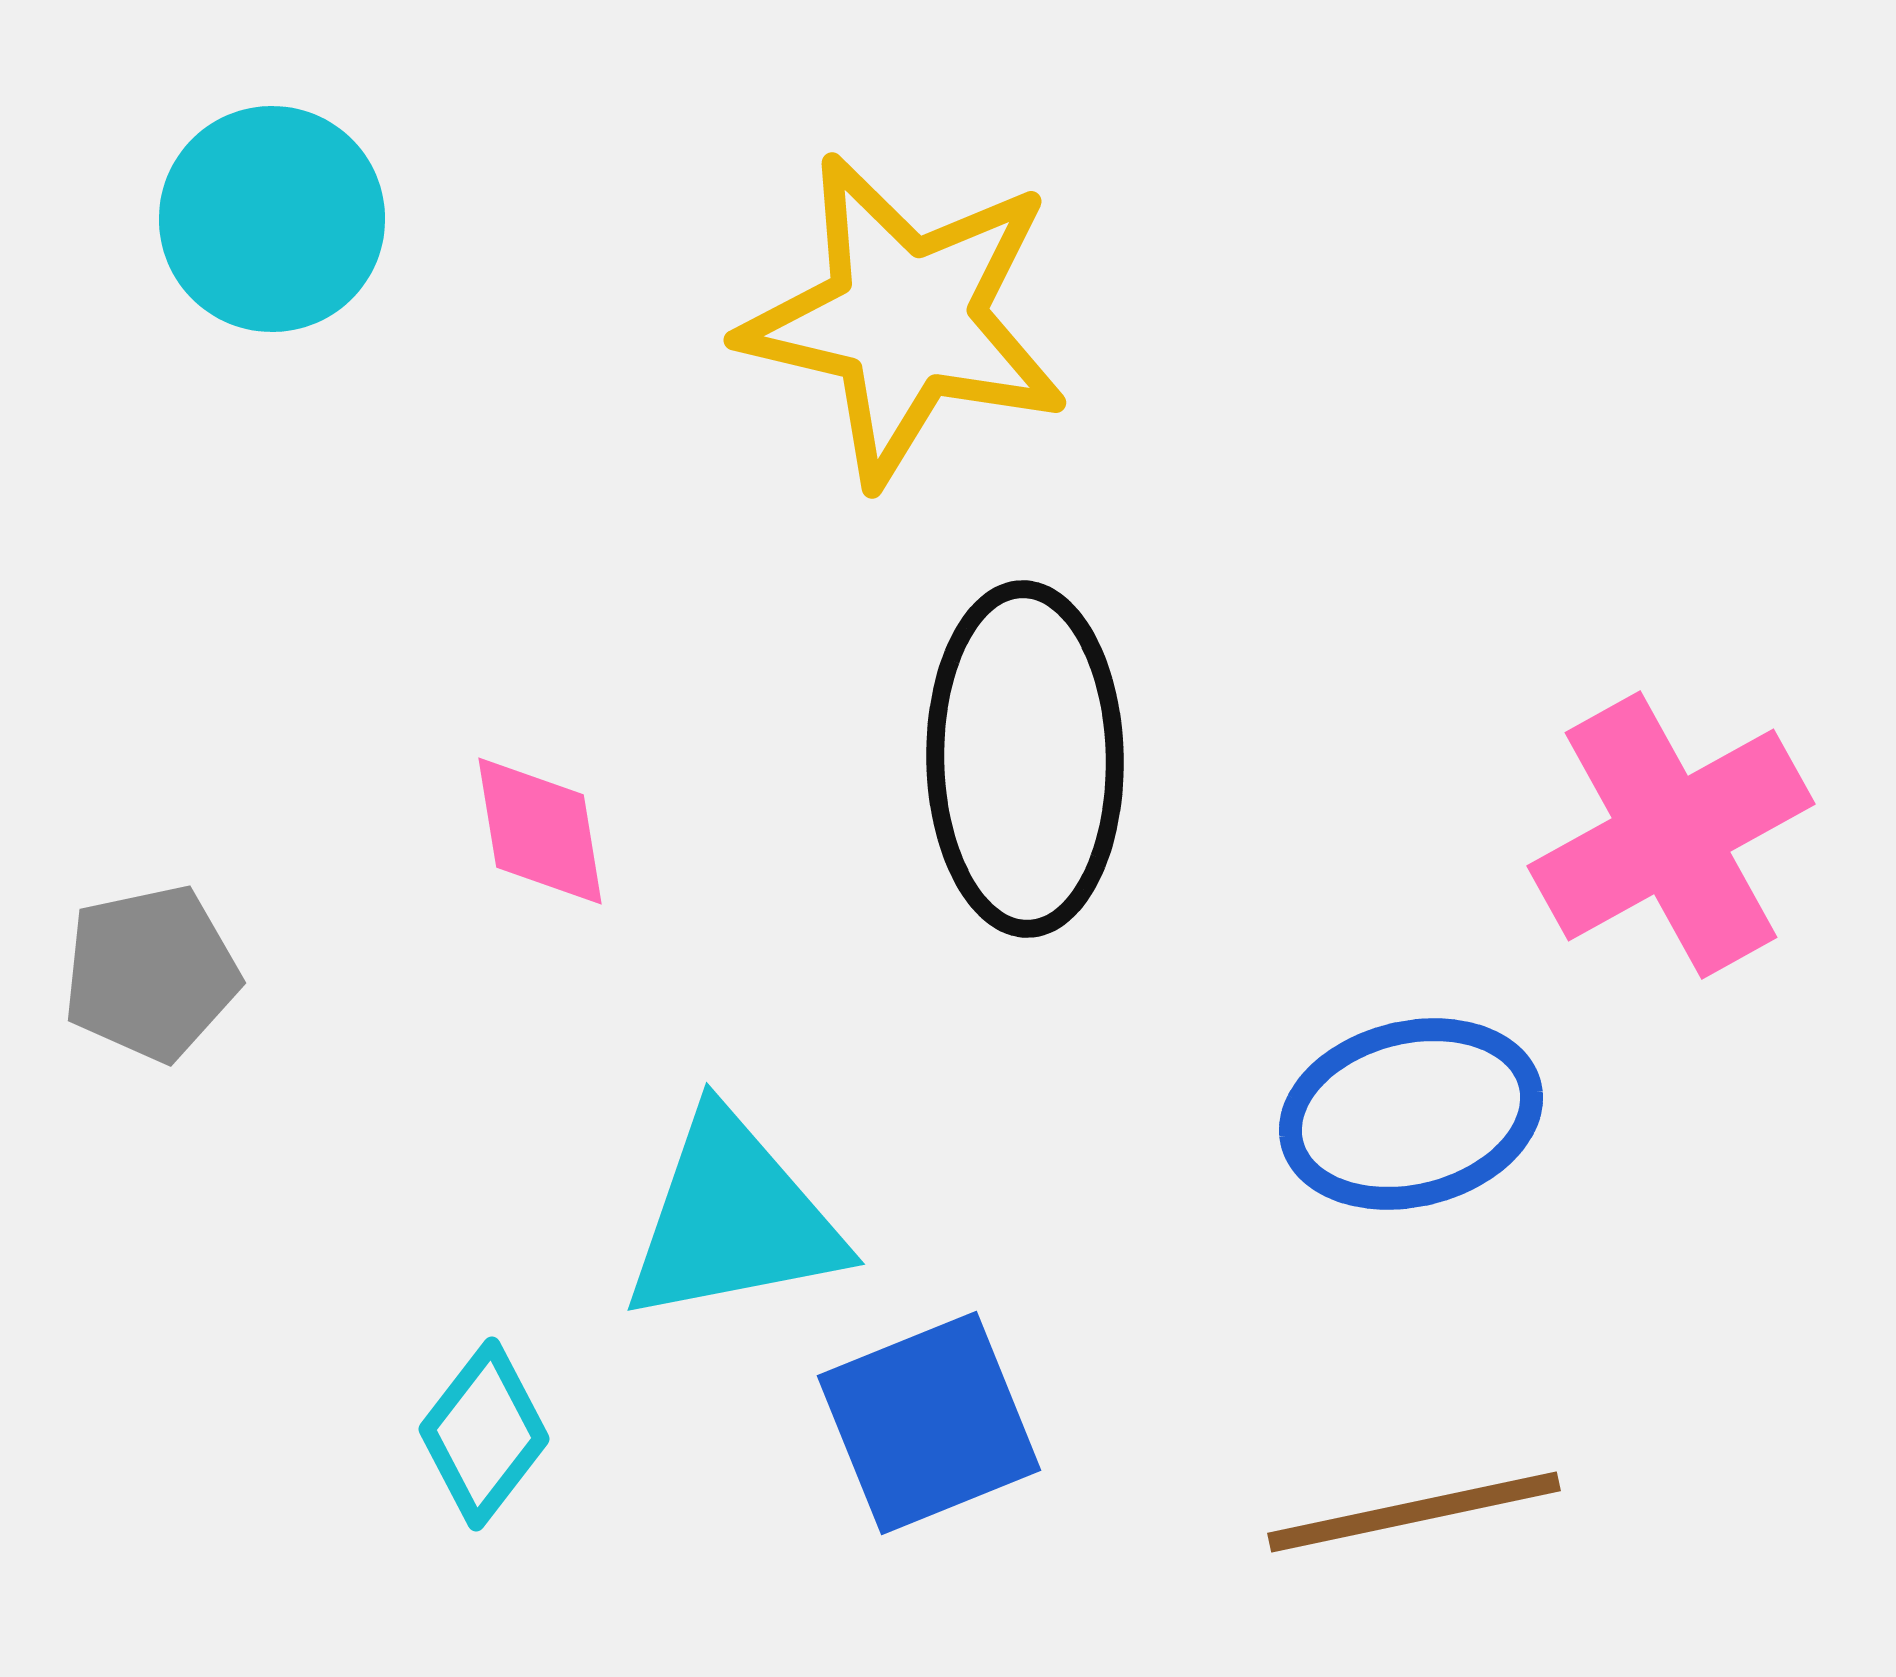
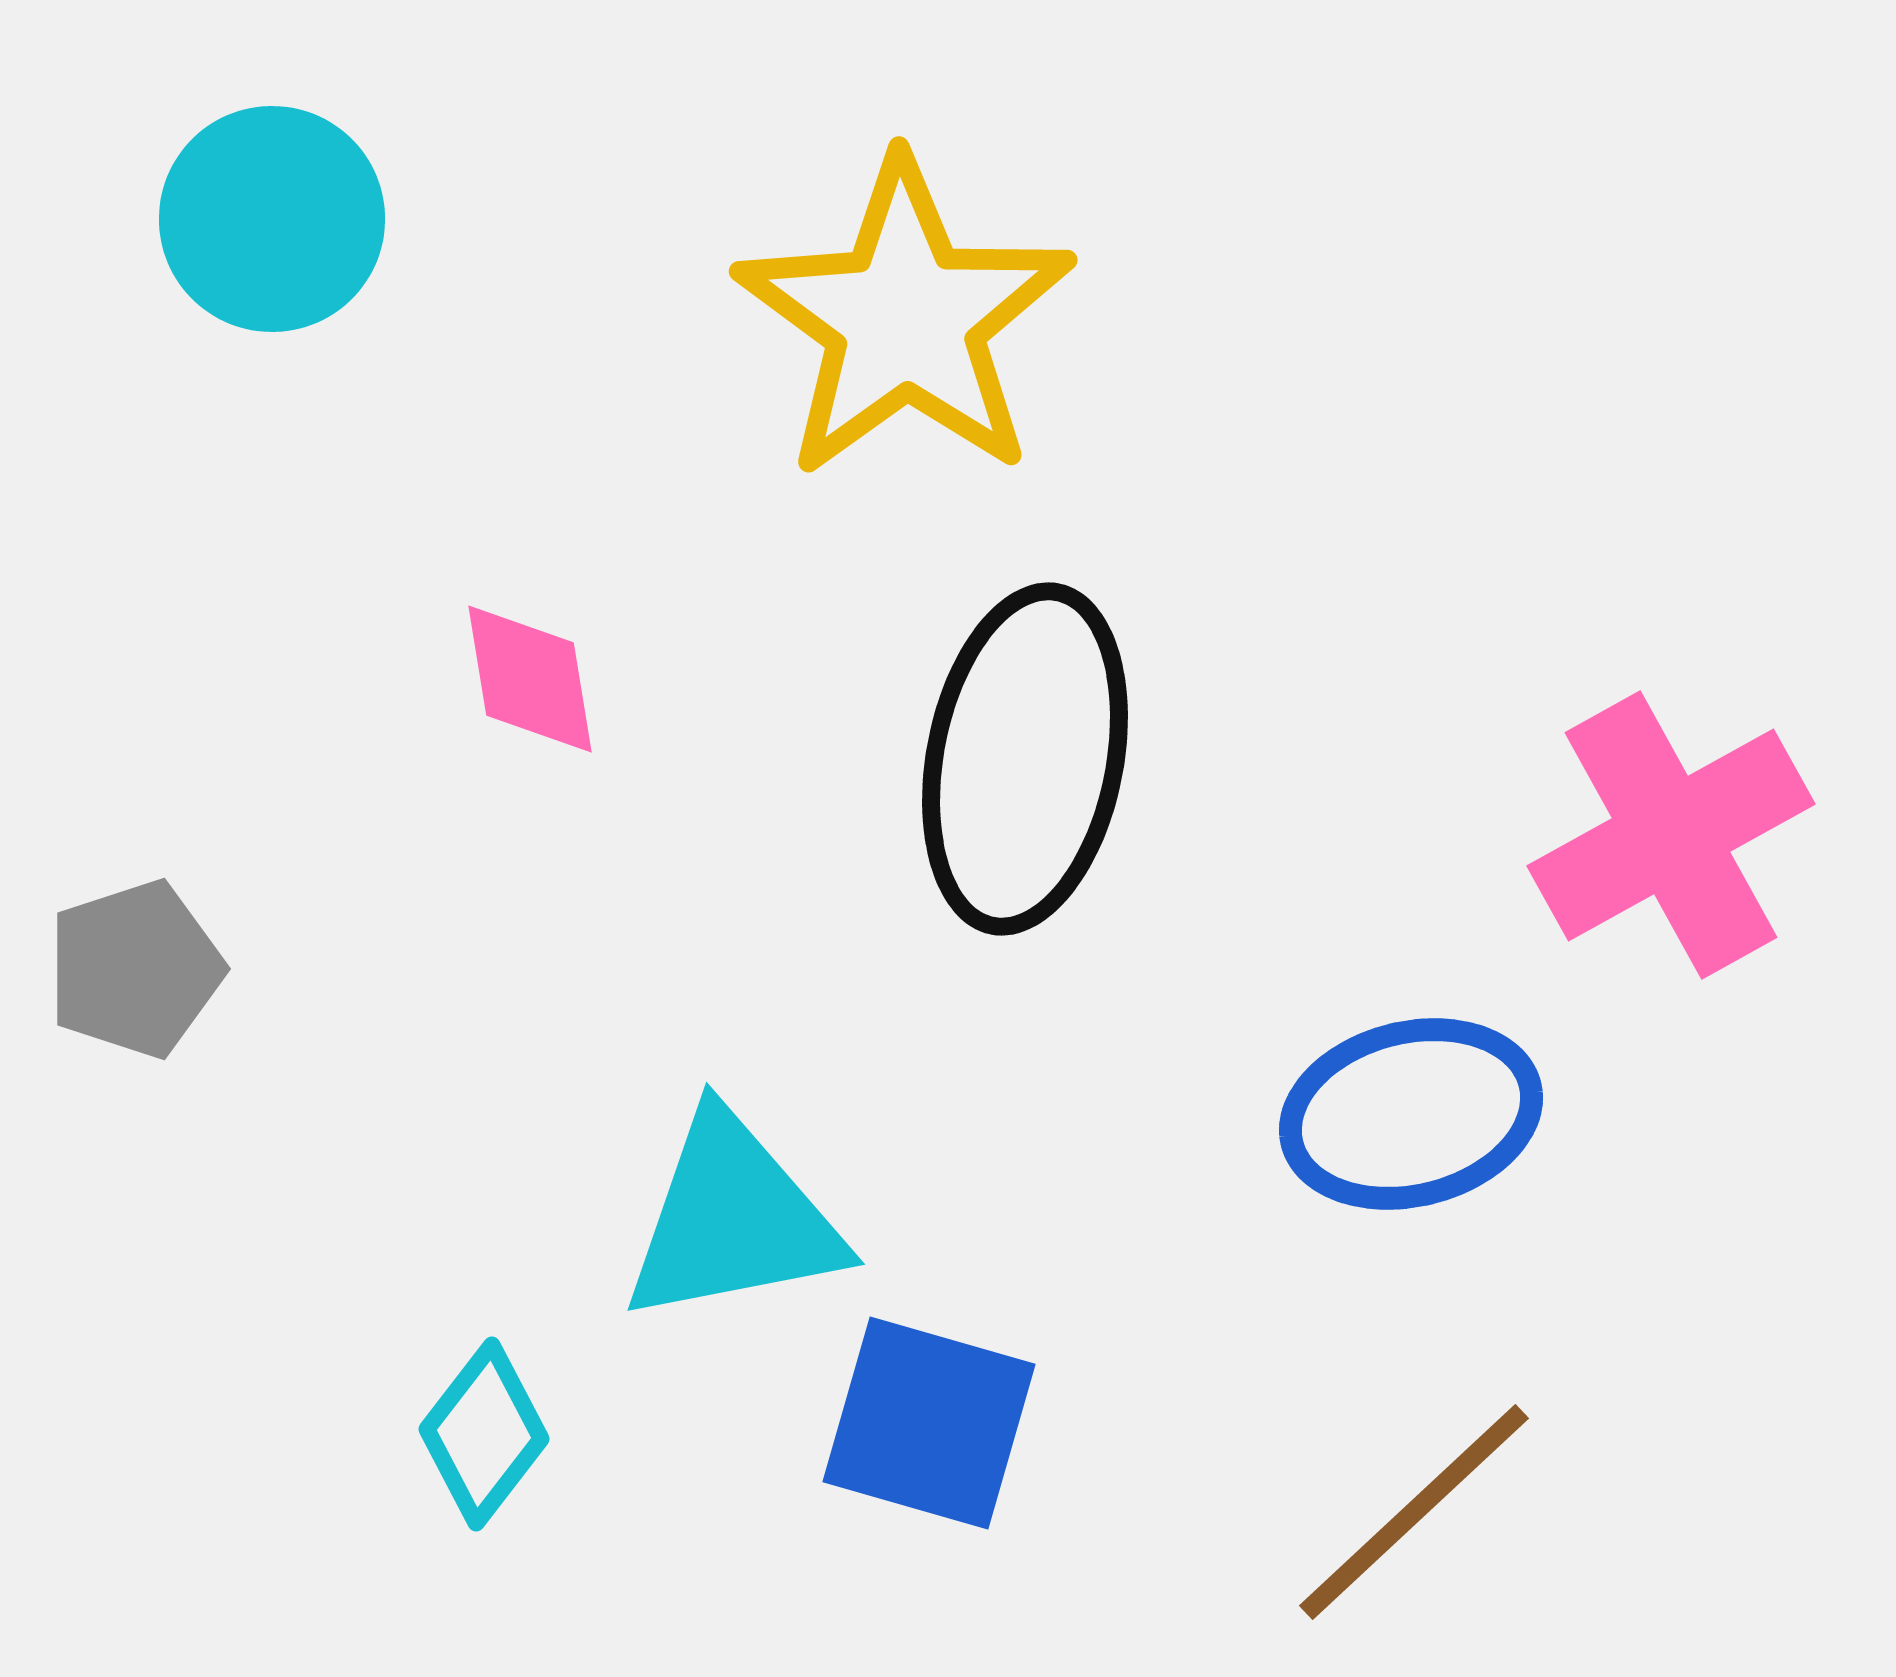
yellow star: rotated 23 degrees clockwise
black ellipse: rotated 12 degrees clockwise
pink diamond: moved 10 px left, 152 px up
gray pentagon: moved 16 px left, 4 px up; rotated 6 degrees counterclockwise
blue square: rotated 38 degrees clockwise
brown line: rotated 31 degrees counterclockwise
